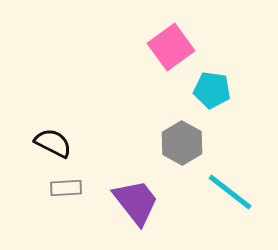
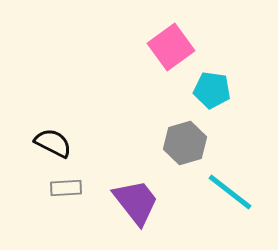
gray hexagon: moved 3 px right; rotated 15 degrees clockwise
